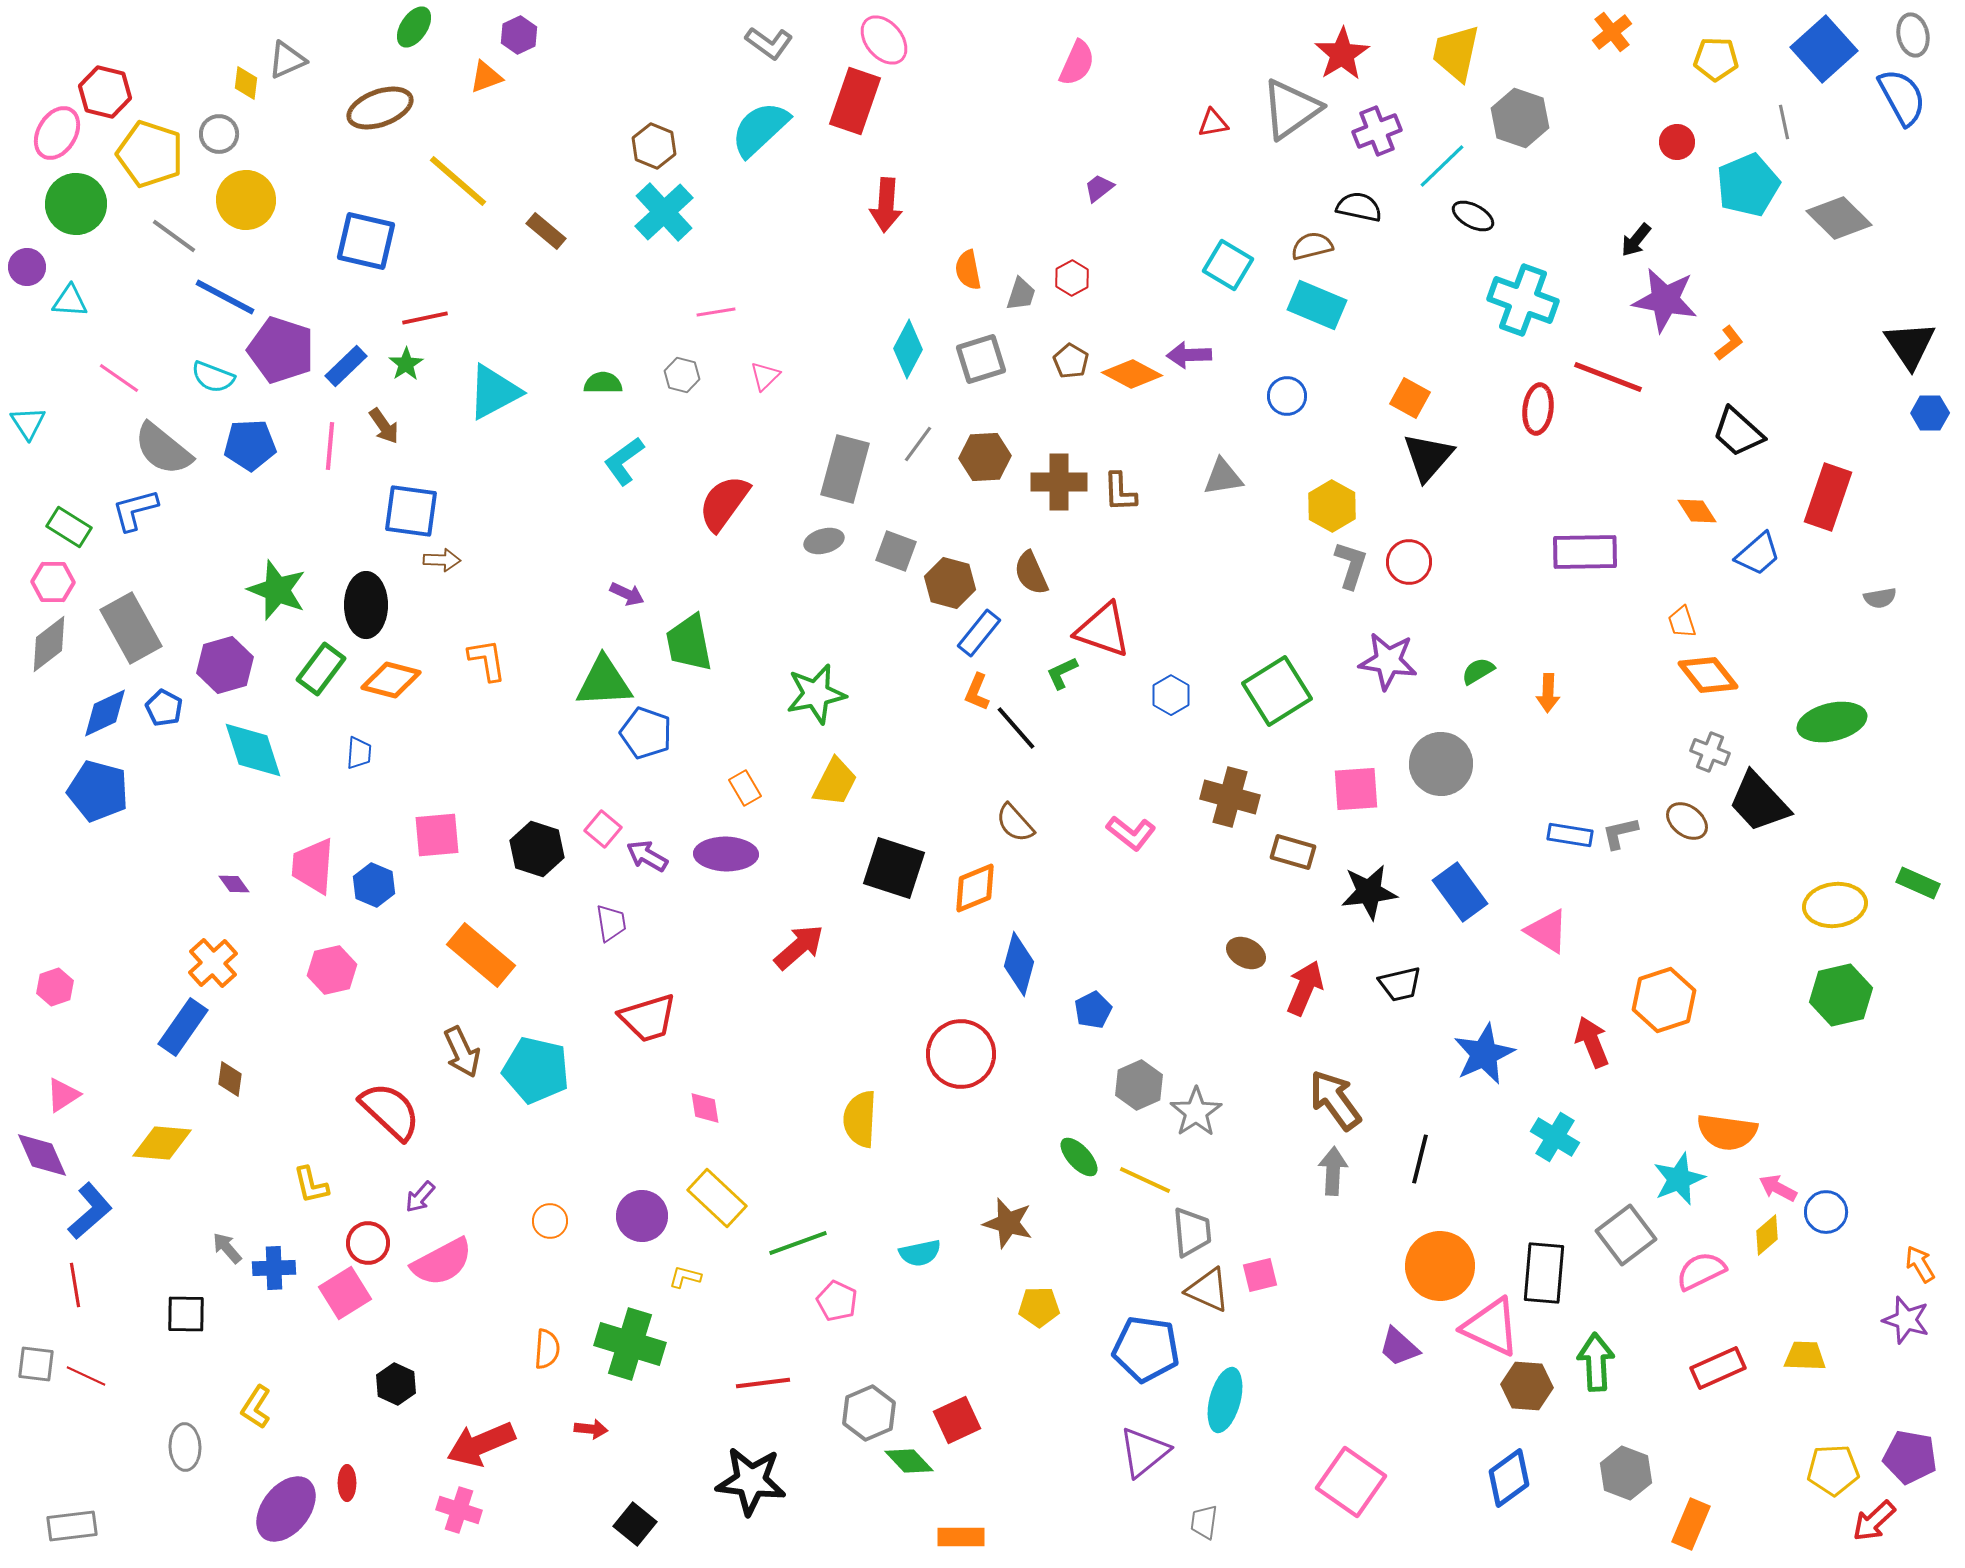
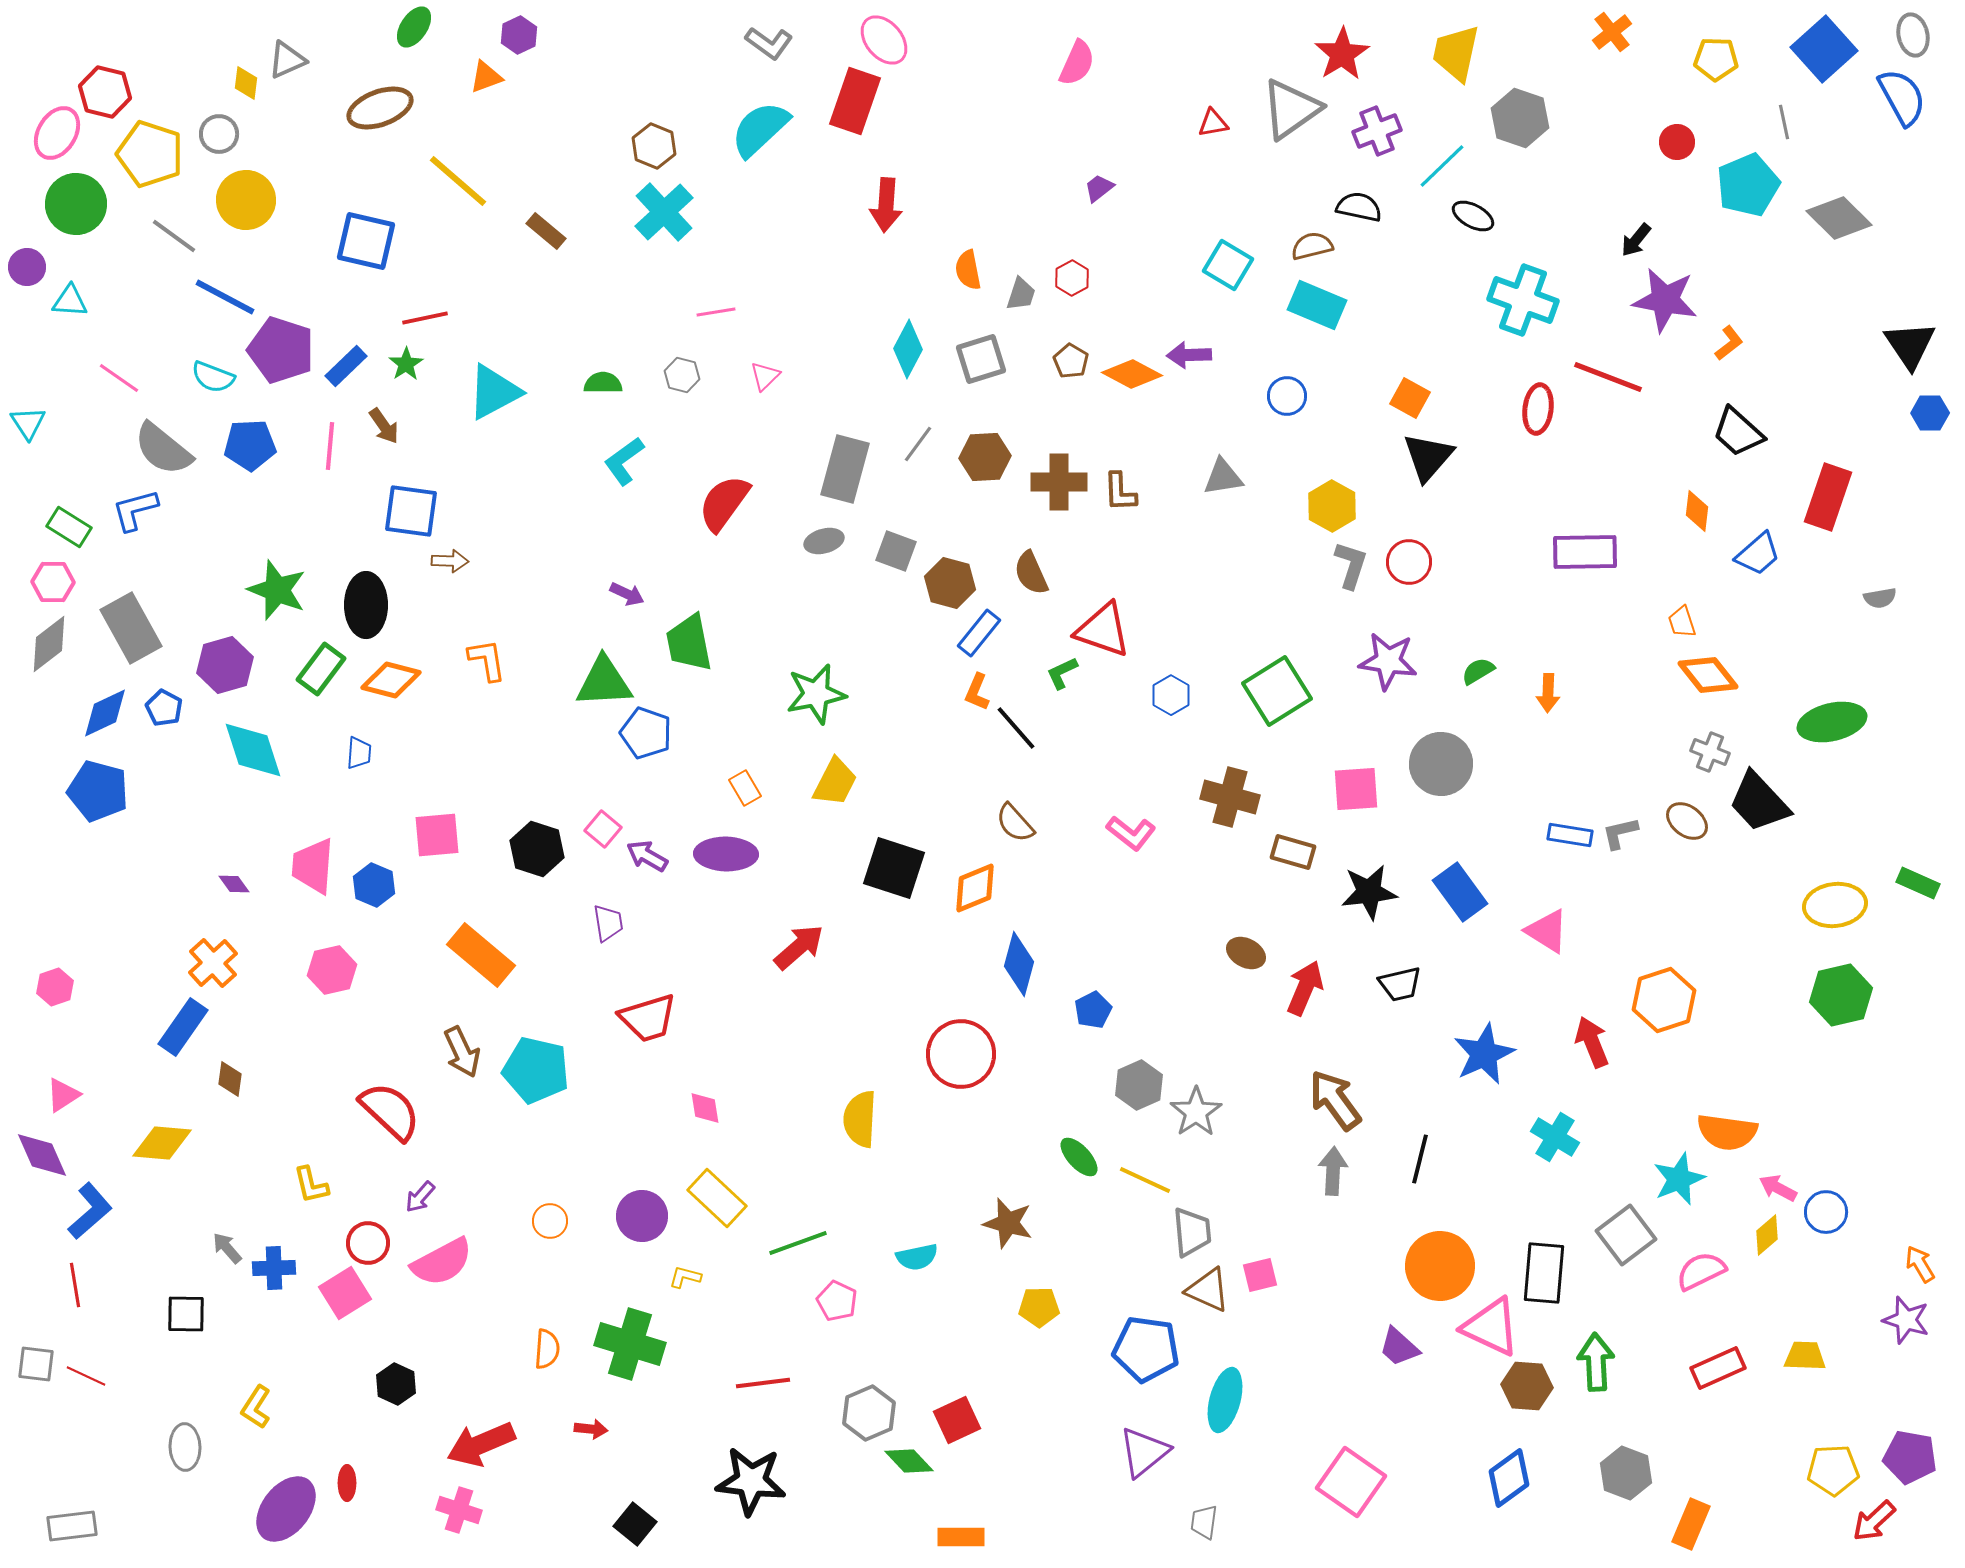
orange diamond at (1697, 511): rotated 39 degrees clockwise
brown arrow at (442, 560): moved 8 px right, 1 px down
purple trapezoid at (611, 923): moved 3 px left
cyan semicircle at (920, 1253): moved 3 px left, 4 px down
